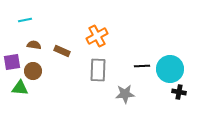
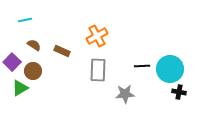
brown semicircle: rotated 24 degrees clockwise
purple square: rotated 36 degrees counterclockwise
green triangle: rotated 36 degrees counterclockwise
